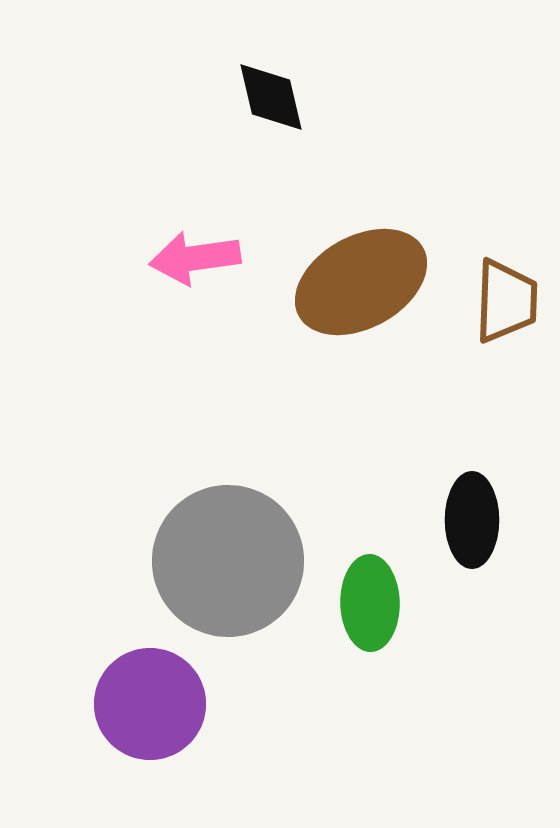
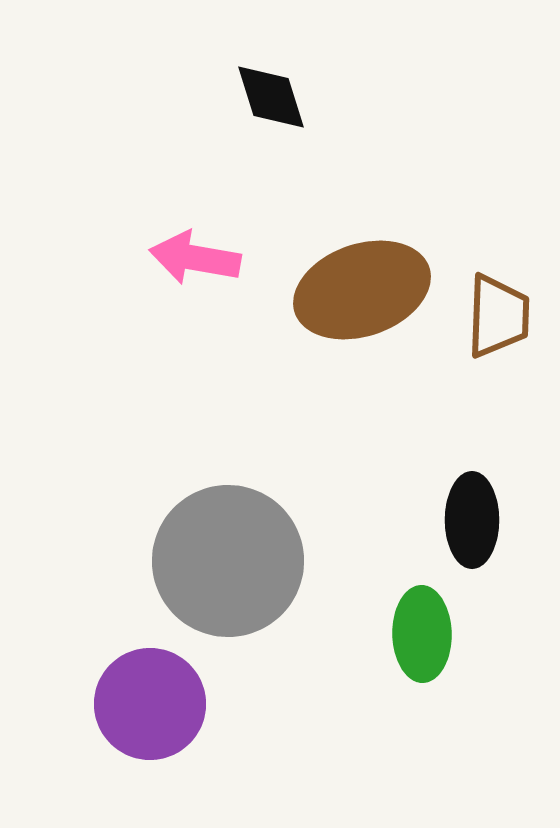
black diamond: rotated 4 degrees counterclockwise
pink arrow: rotated 18 degrees clockwise
brown ellipse: moved 1 px right, 8 px down; rotated 10 degrees clockwise
brown trapezoid: moved 8 px left, 15 px down
green ellipse: moved 52 px right, 31 px down
